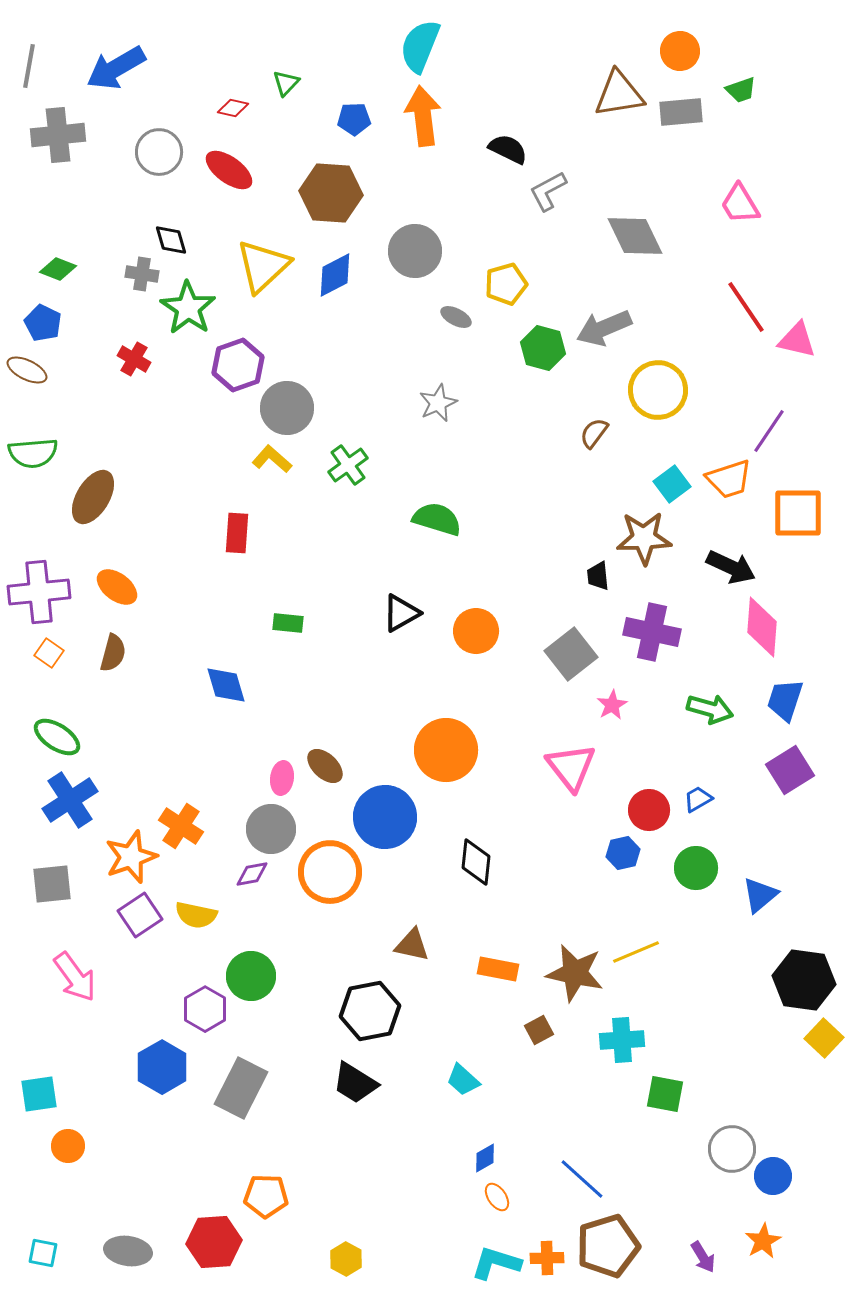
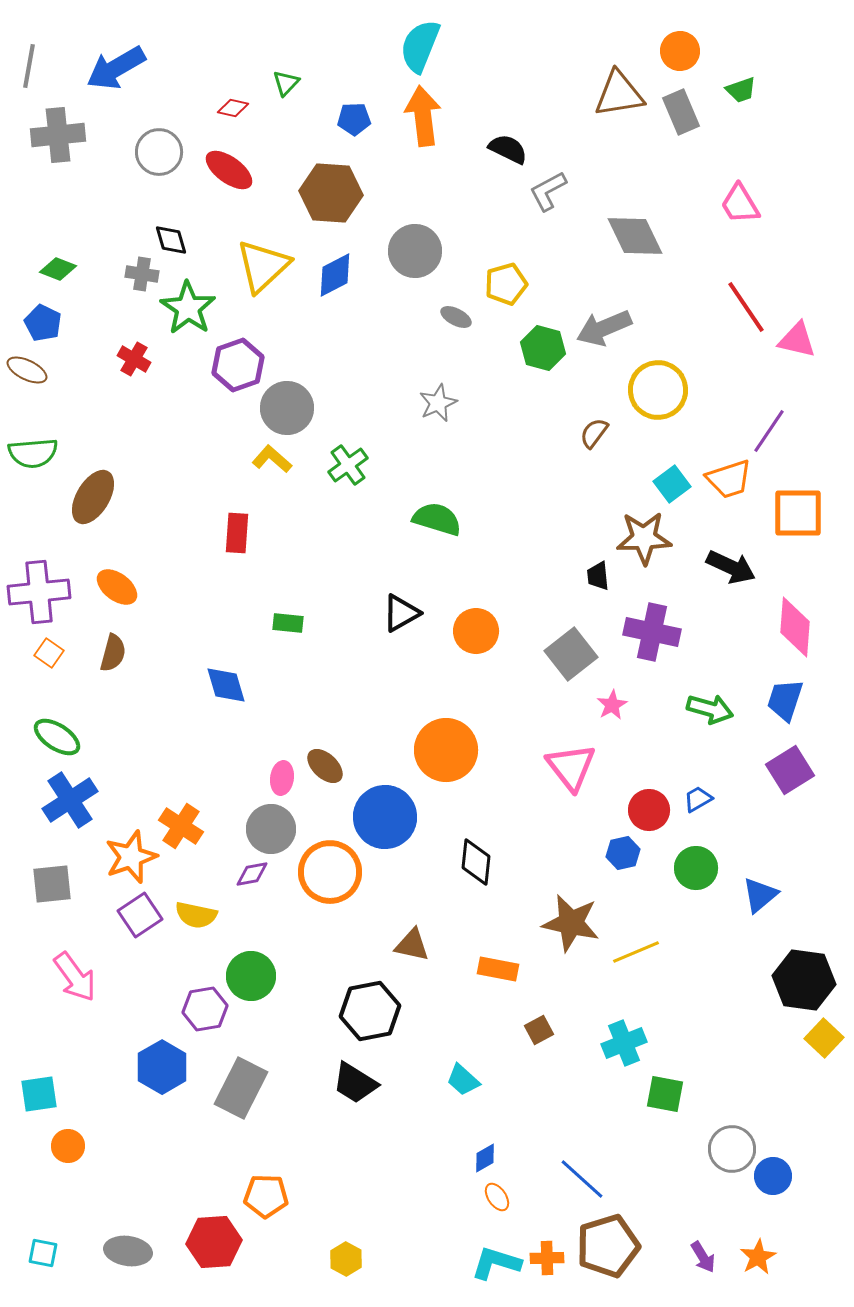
gray rectangle at (681, 112): rotated 72 degrees clockwise
pink diamond at (762, 627): moved 33 px right
brown star at (575, 973): moved 4 px left, 50 px up
purple hexagon at (205, 1009): rotated 21 degrees clockwise
cyan cross at (622, 1040): moved 2 px right, 3 px down; rotated 18 degrees counterclockwise
orange star at (763, 1241): moved 5 px left, 16 px down
